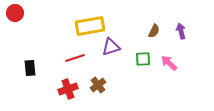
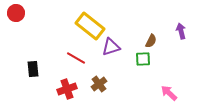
red circle: moved 1 px right
yellow rectangle: rotated 48 degrees clockwise
brown semicircle: moved 3 px left, 10 px down
red line: moved 1 px right; rotated 48 degrees clockwise
pink arrow: moved 30 px down
black rectangle: moved 3 px right, 1 px down
brown cross: moved 1 px right, 1 px up
red cross: moved 1 px left
